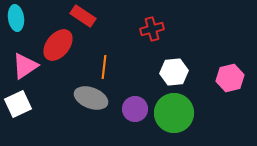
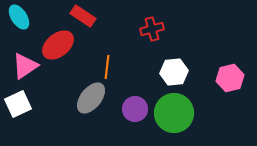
cyan ellipse: moved 3 px right, 1 px up; rotated 25 degrees counterclockwise
red ellipse: rotated 12 degrees clockwise
orange line: moved 3 px right
gray ellipse: rotated 72 degrees counterclockwise
